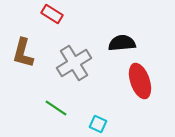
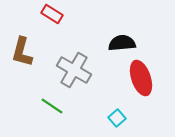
brown L-shape: moved 1 px left, 1 px up
gray cross: moved 7 px down; rotated 28 degrees counterclockwise
red ellipse: moved 1 px right, 3 px up
green line: moved 4 px left, 2 px up
cyan square: moved 19 px right, 6 px up; rotated 24 degrees clockwise
